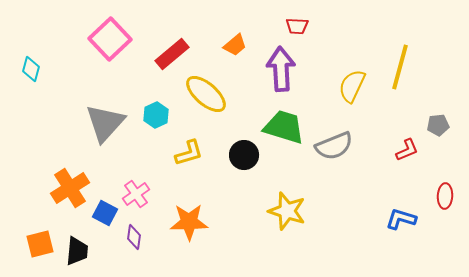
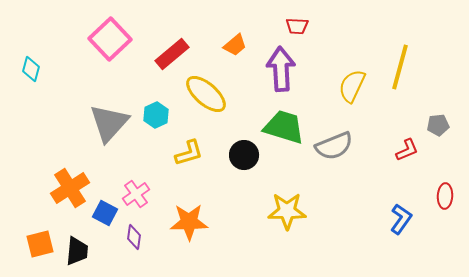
gray triangle: moved 4 px right
yellow star: rotated 18 degrees counterclockwise
blue L-shape: rotated 108 degrees clockwise
